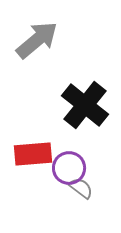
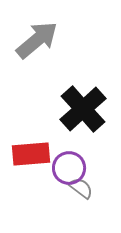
black cross: moved 2 px left, 4 px down; rotated 9 degrees clockwise
red rectangle: moved 2 px left
